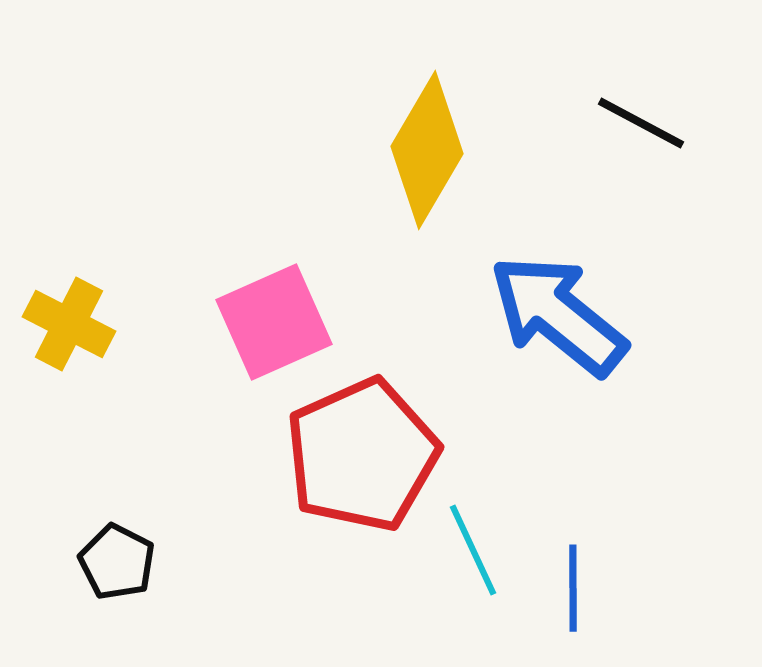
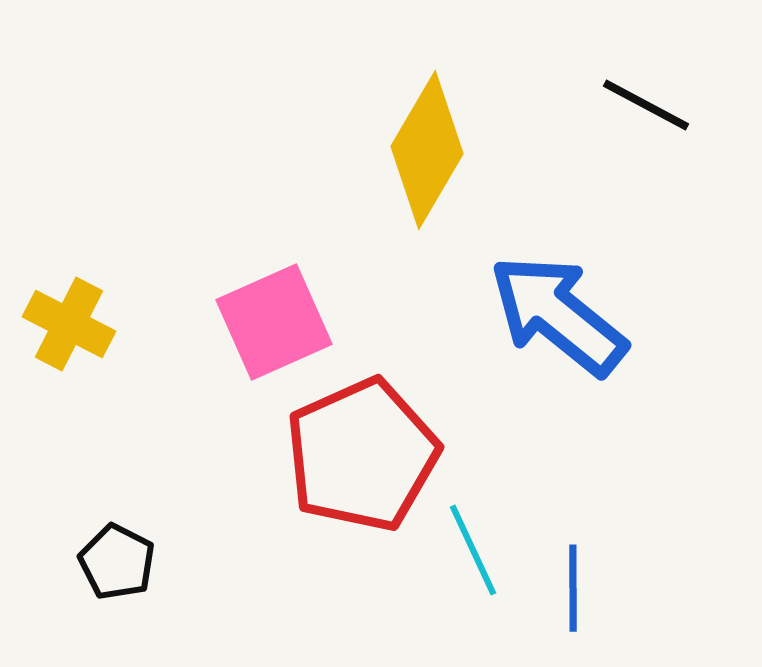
black line: moved 5 px right, 18 px up
